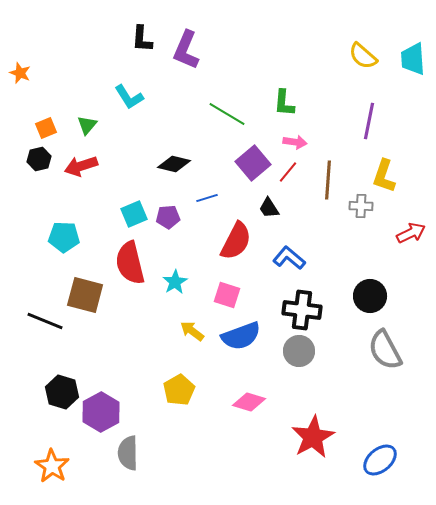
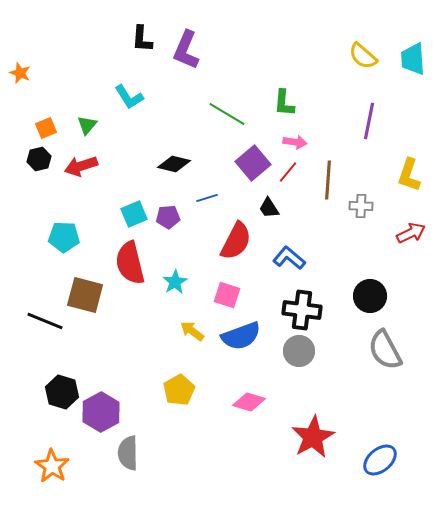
yellow L-shape at (384, 176): moved 25 px right, 1 px up
